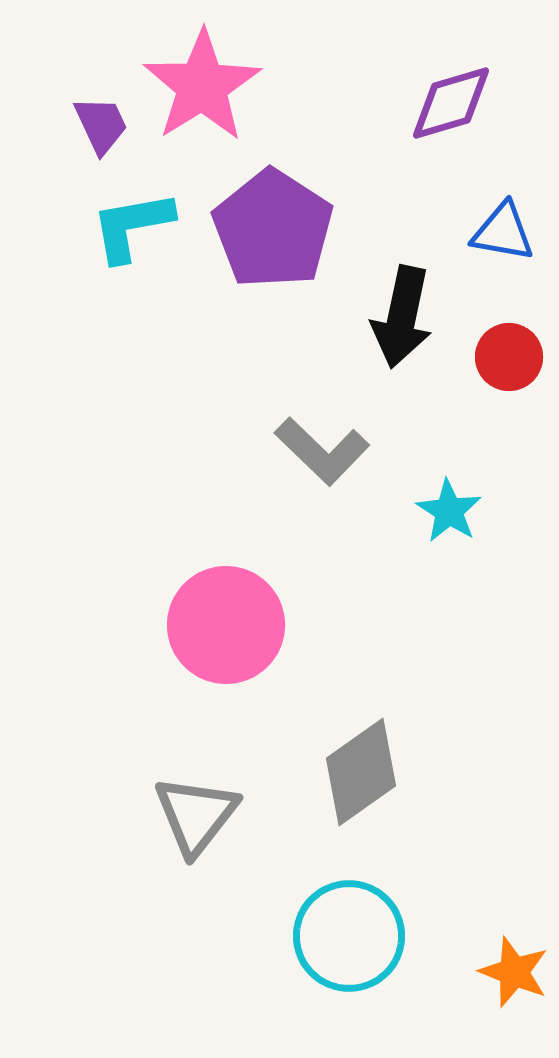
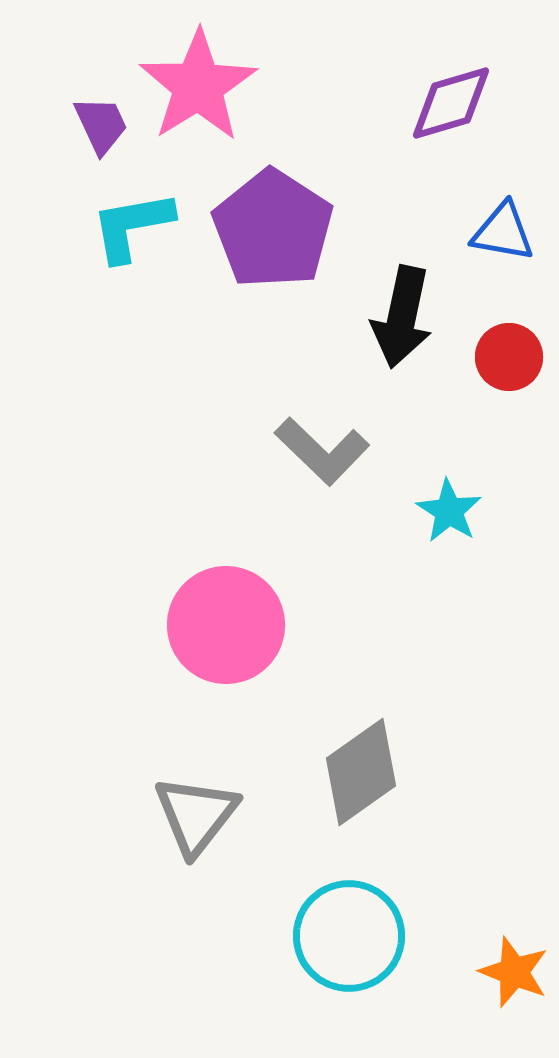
pink star: moved 4 px left
